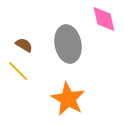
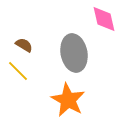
gray ellipse: moved 6 px right, 9 px down
orange star: moved 1 px down
